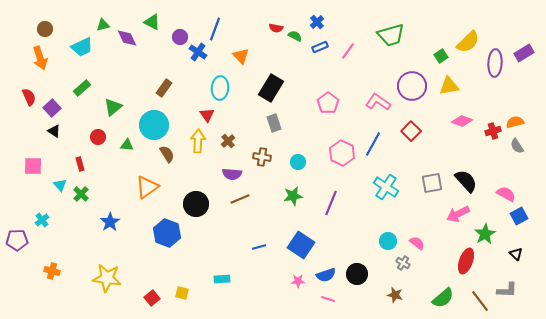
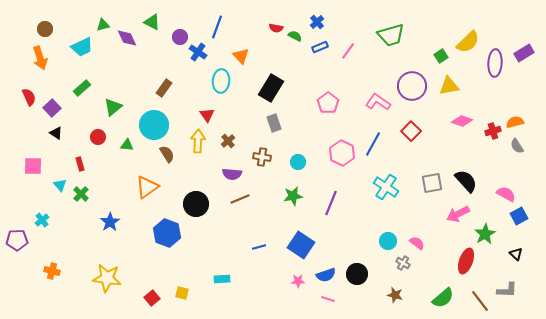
blue line at (215, 29): moved 2 px right, 2 px up
cyan ellipse at (220, 88): moved 1 px right, 7 px up
black triangle at (54, 131): moved 2 px right, 2 px down
